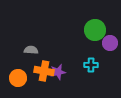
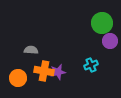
green circle: moved 7 px right, 7 px up
purple circle: moved 2 px up
cyan cross: rotated 24 degrees counterclockwise
